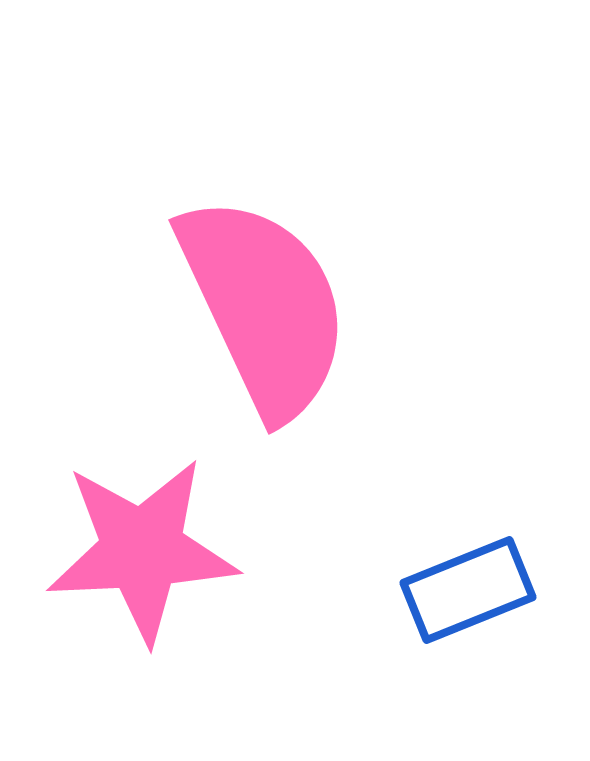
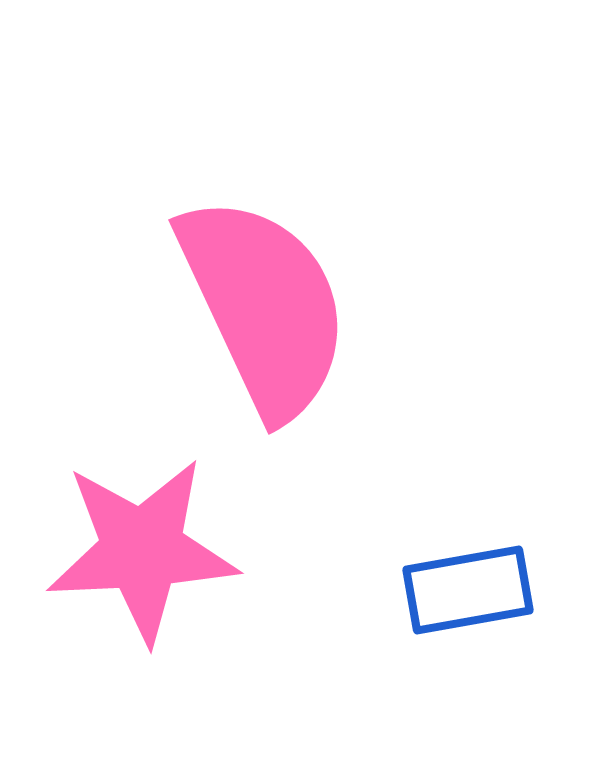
blue rectangle: rotated 12 degrees clockwise
